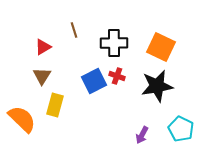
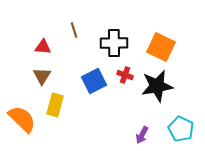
red triangle: rotated 36 degrees clockwise
red cross: moved 8 px right, 1 px up
